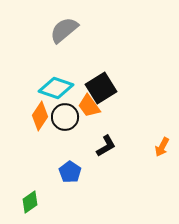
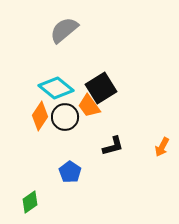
cyan diamond: rotated 20 degrees clockwise
black L-shape: moved 7 px right; rotated 15 degrees clockwise
